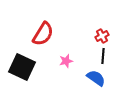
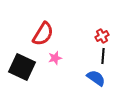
pink star: moved 11 px left, 3 px up
